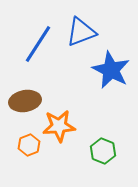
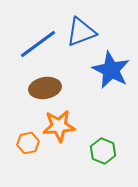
blue line: rotated 21 degrees clockwise
brown ellipse: moved 20 px right, 13 px up
orange hexagon: moved 1 px left, 2 px up; rotated 10 degrees clockwise
